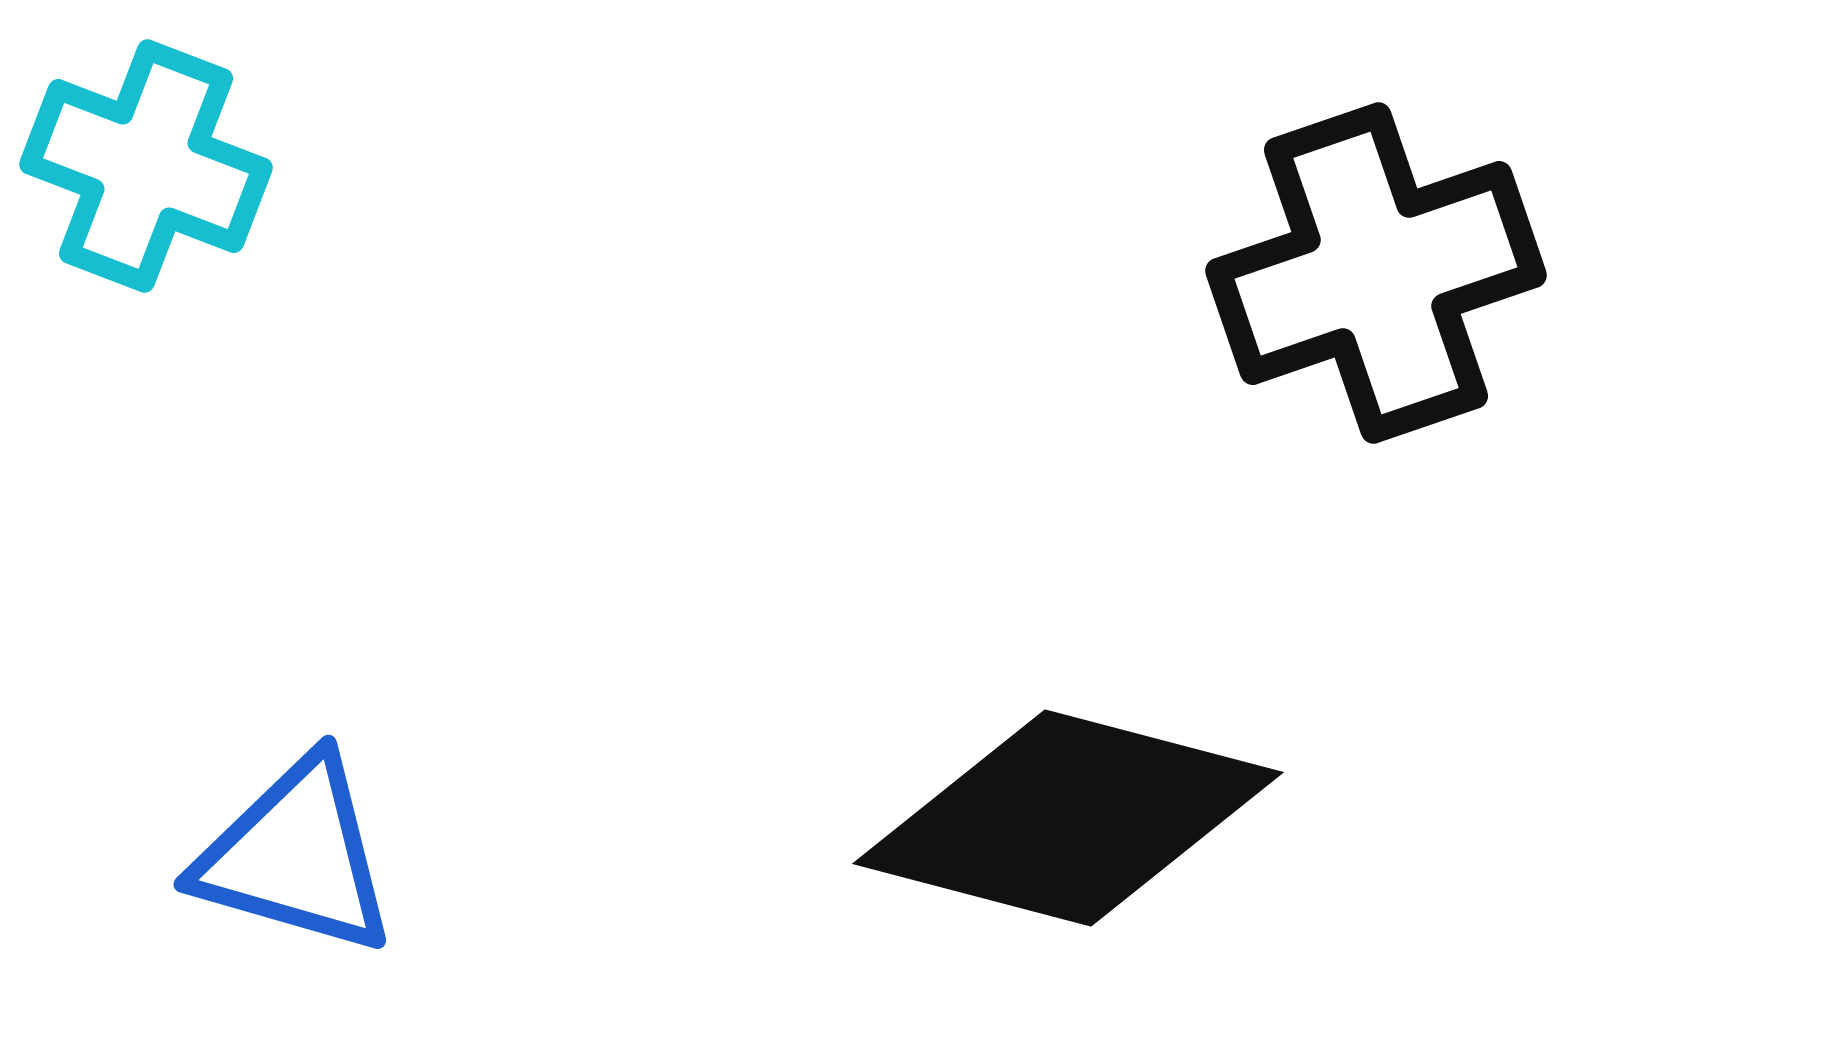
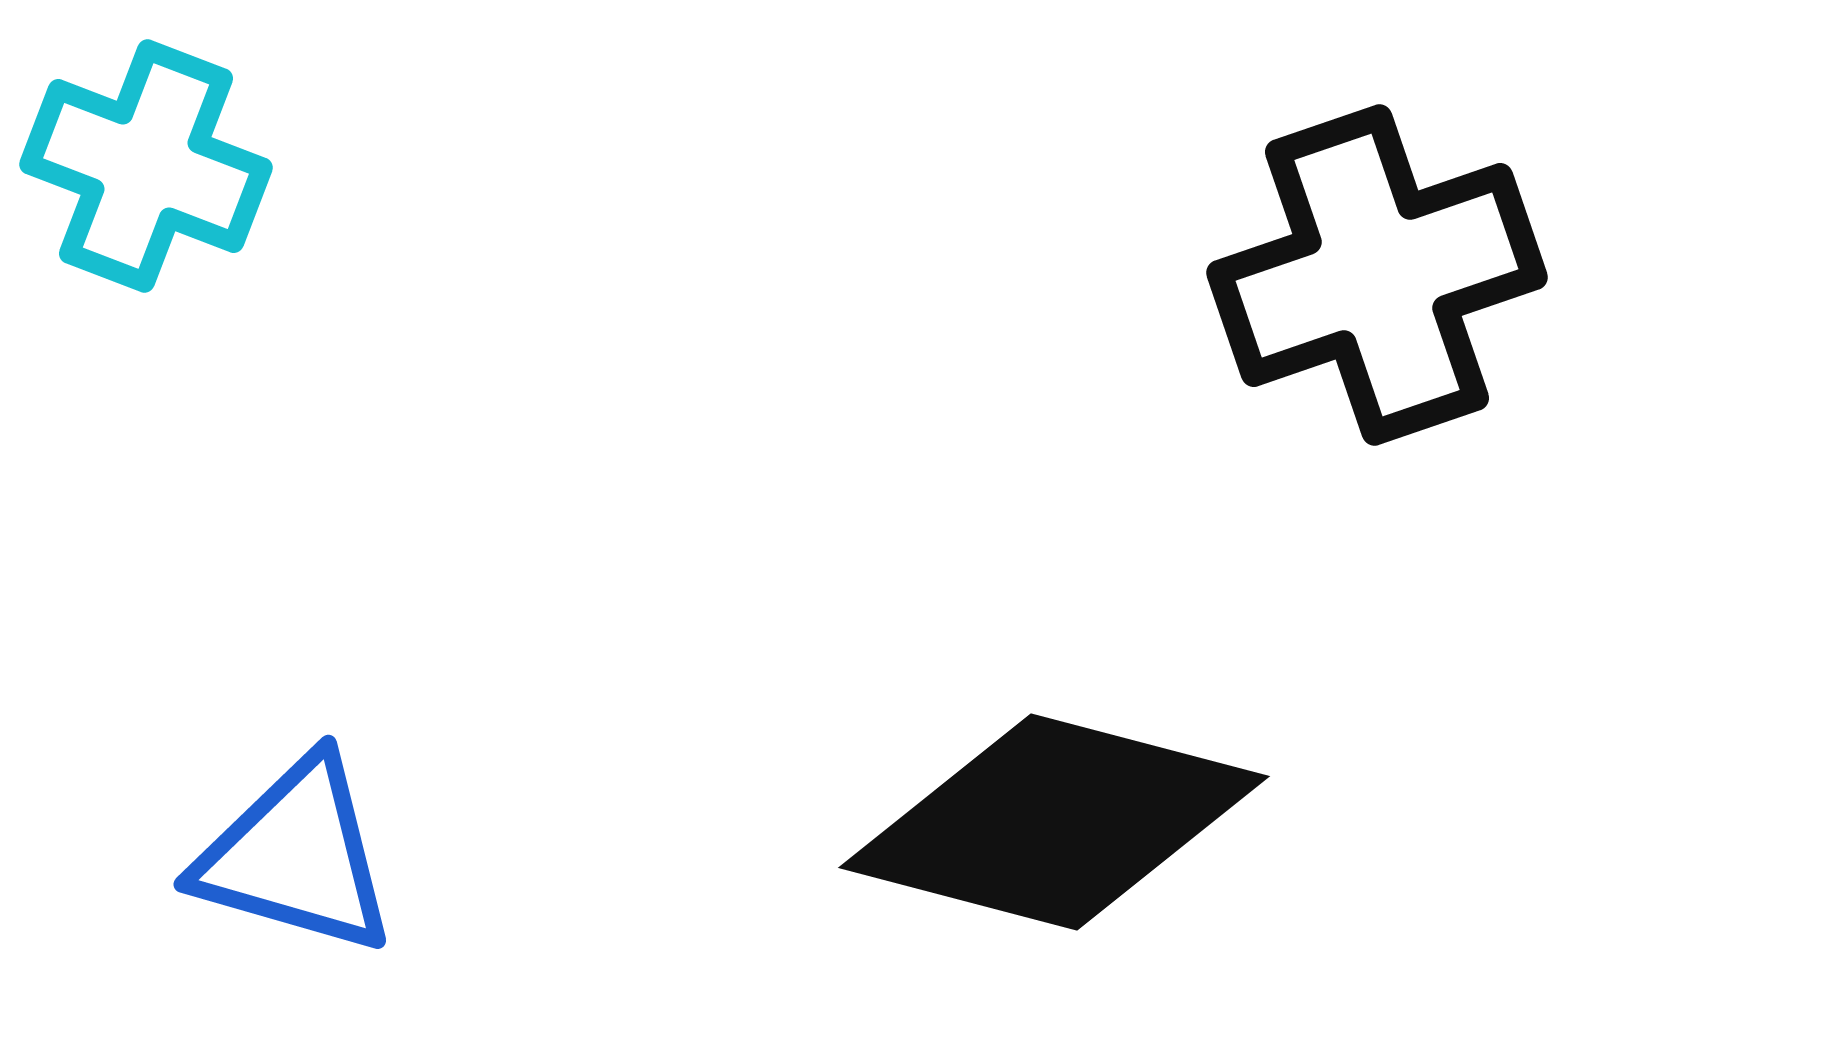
black cross: moved 1 px right, 2 px down
black diamond: moved 14 px left, 4 px down
